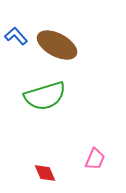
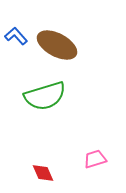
pink trapezoid: rotated 130 degrees counterclockwise
red diamond: moved 2 px left
